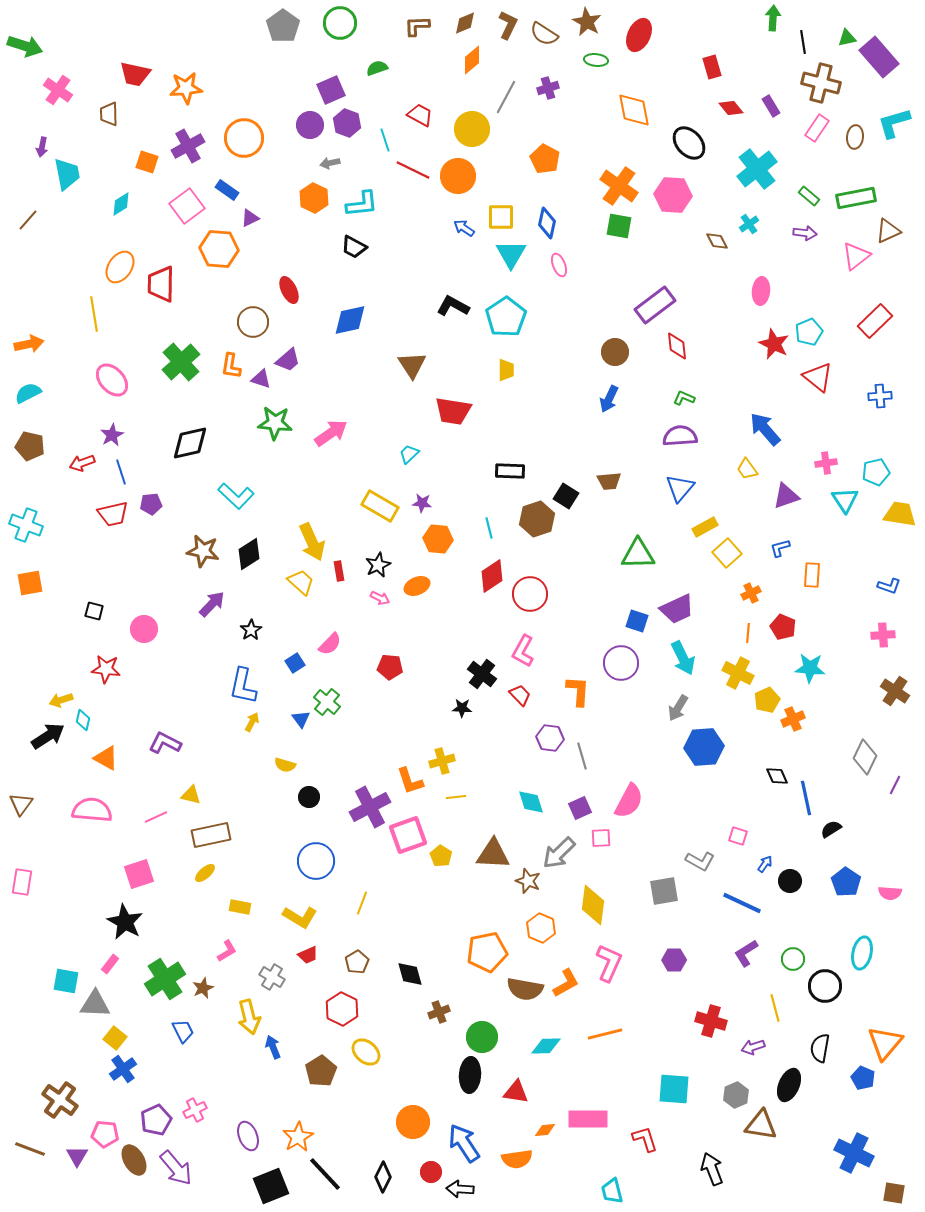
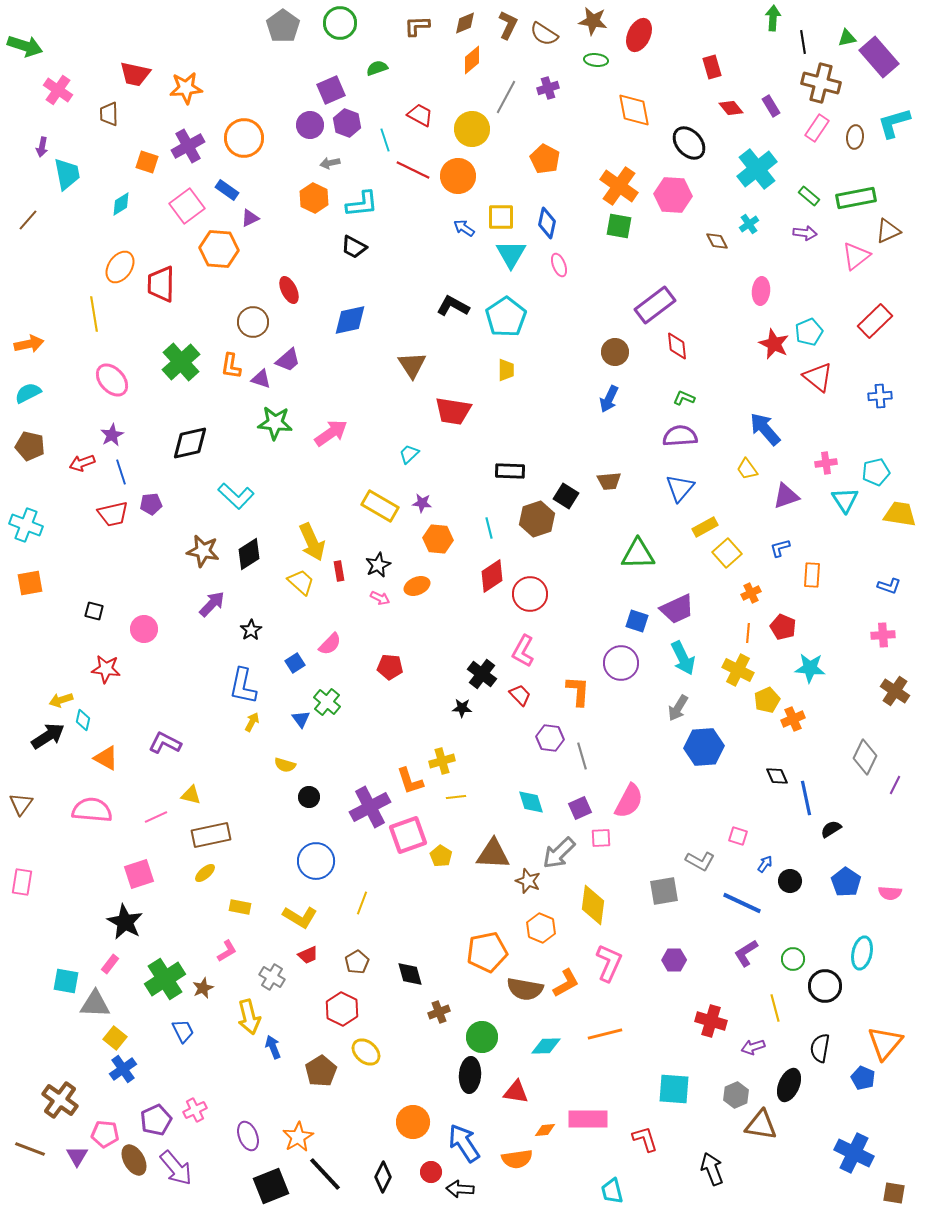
brown star at (587, 22): moved 6 px right, 1 px up; rotated 20 degrees counterclockwise
yellow cross at (738, 673): moved 3 px up
